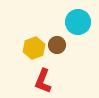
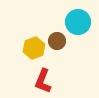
brown circle: moved 4 px up
